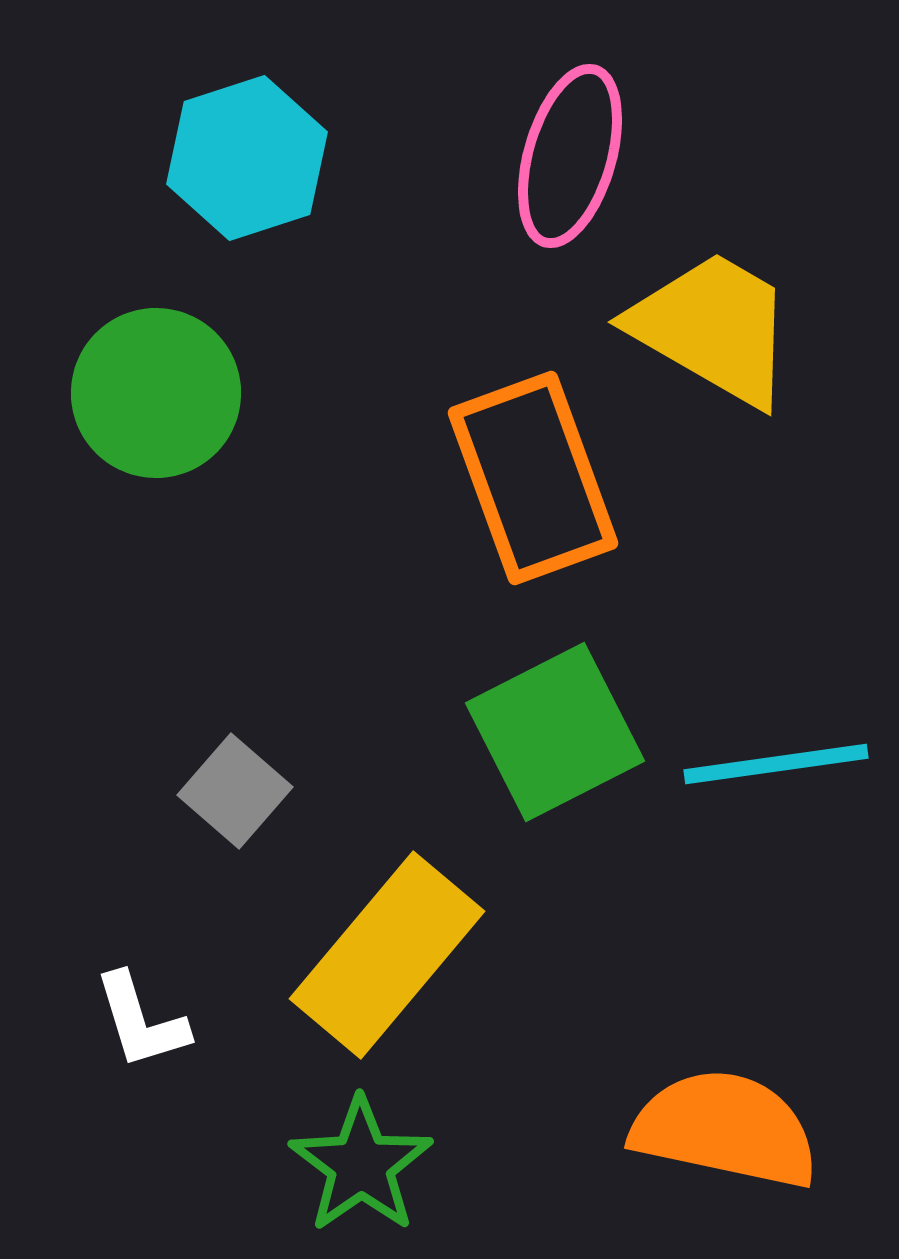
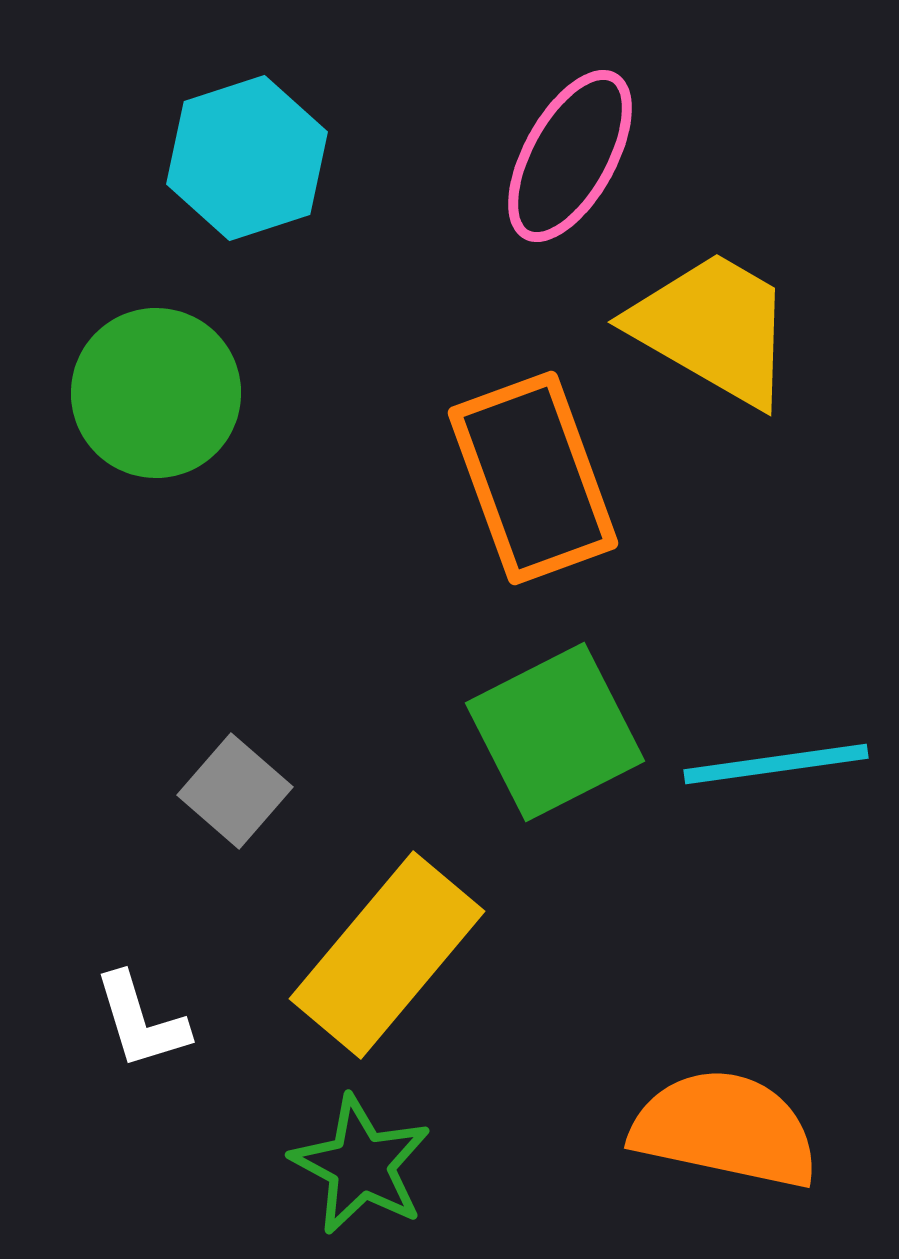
pink ellipse: rotated 13 degrees clockwise
green star: rotated 9 degrees counterclockwise
